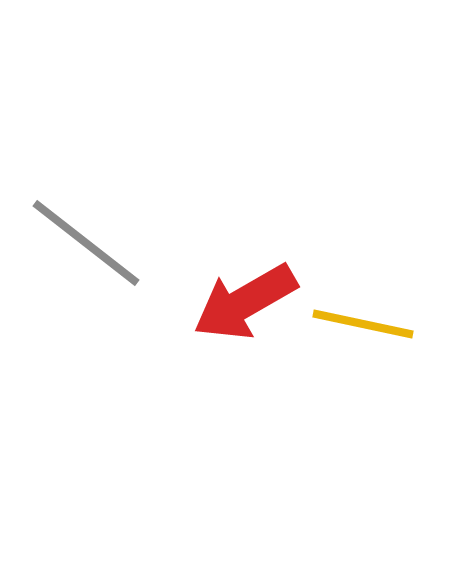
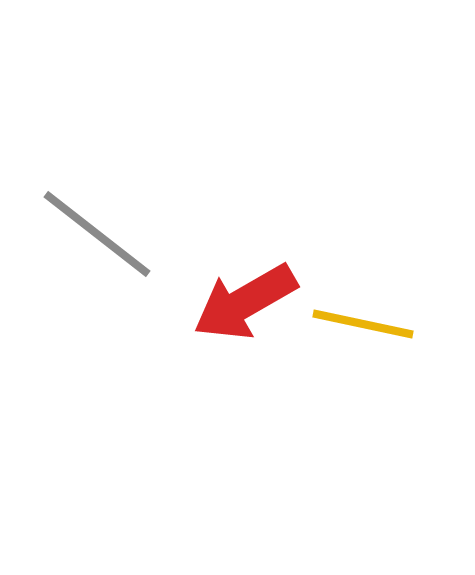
gray line: moved 11 px right, 9 px up
